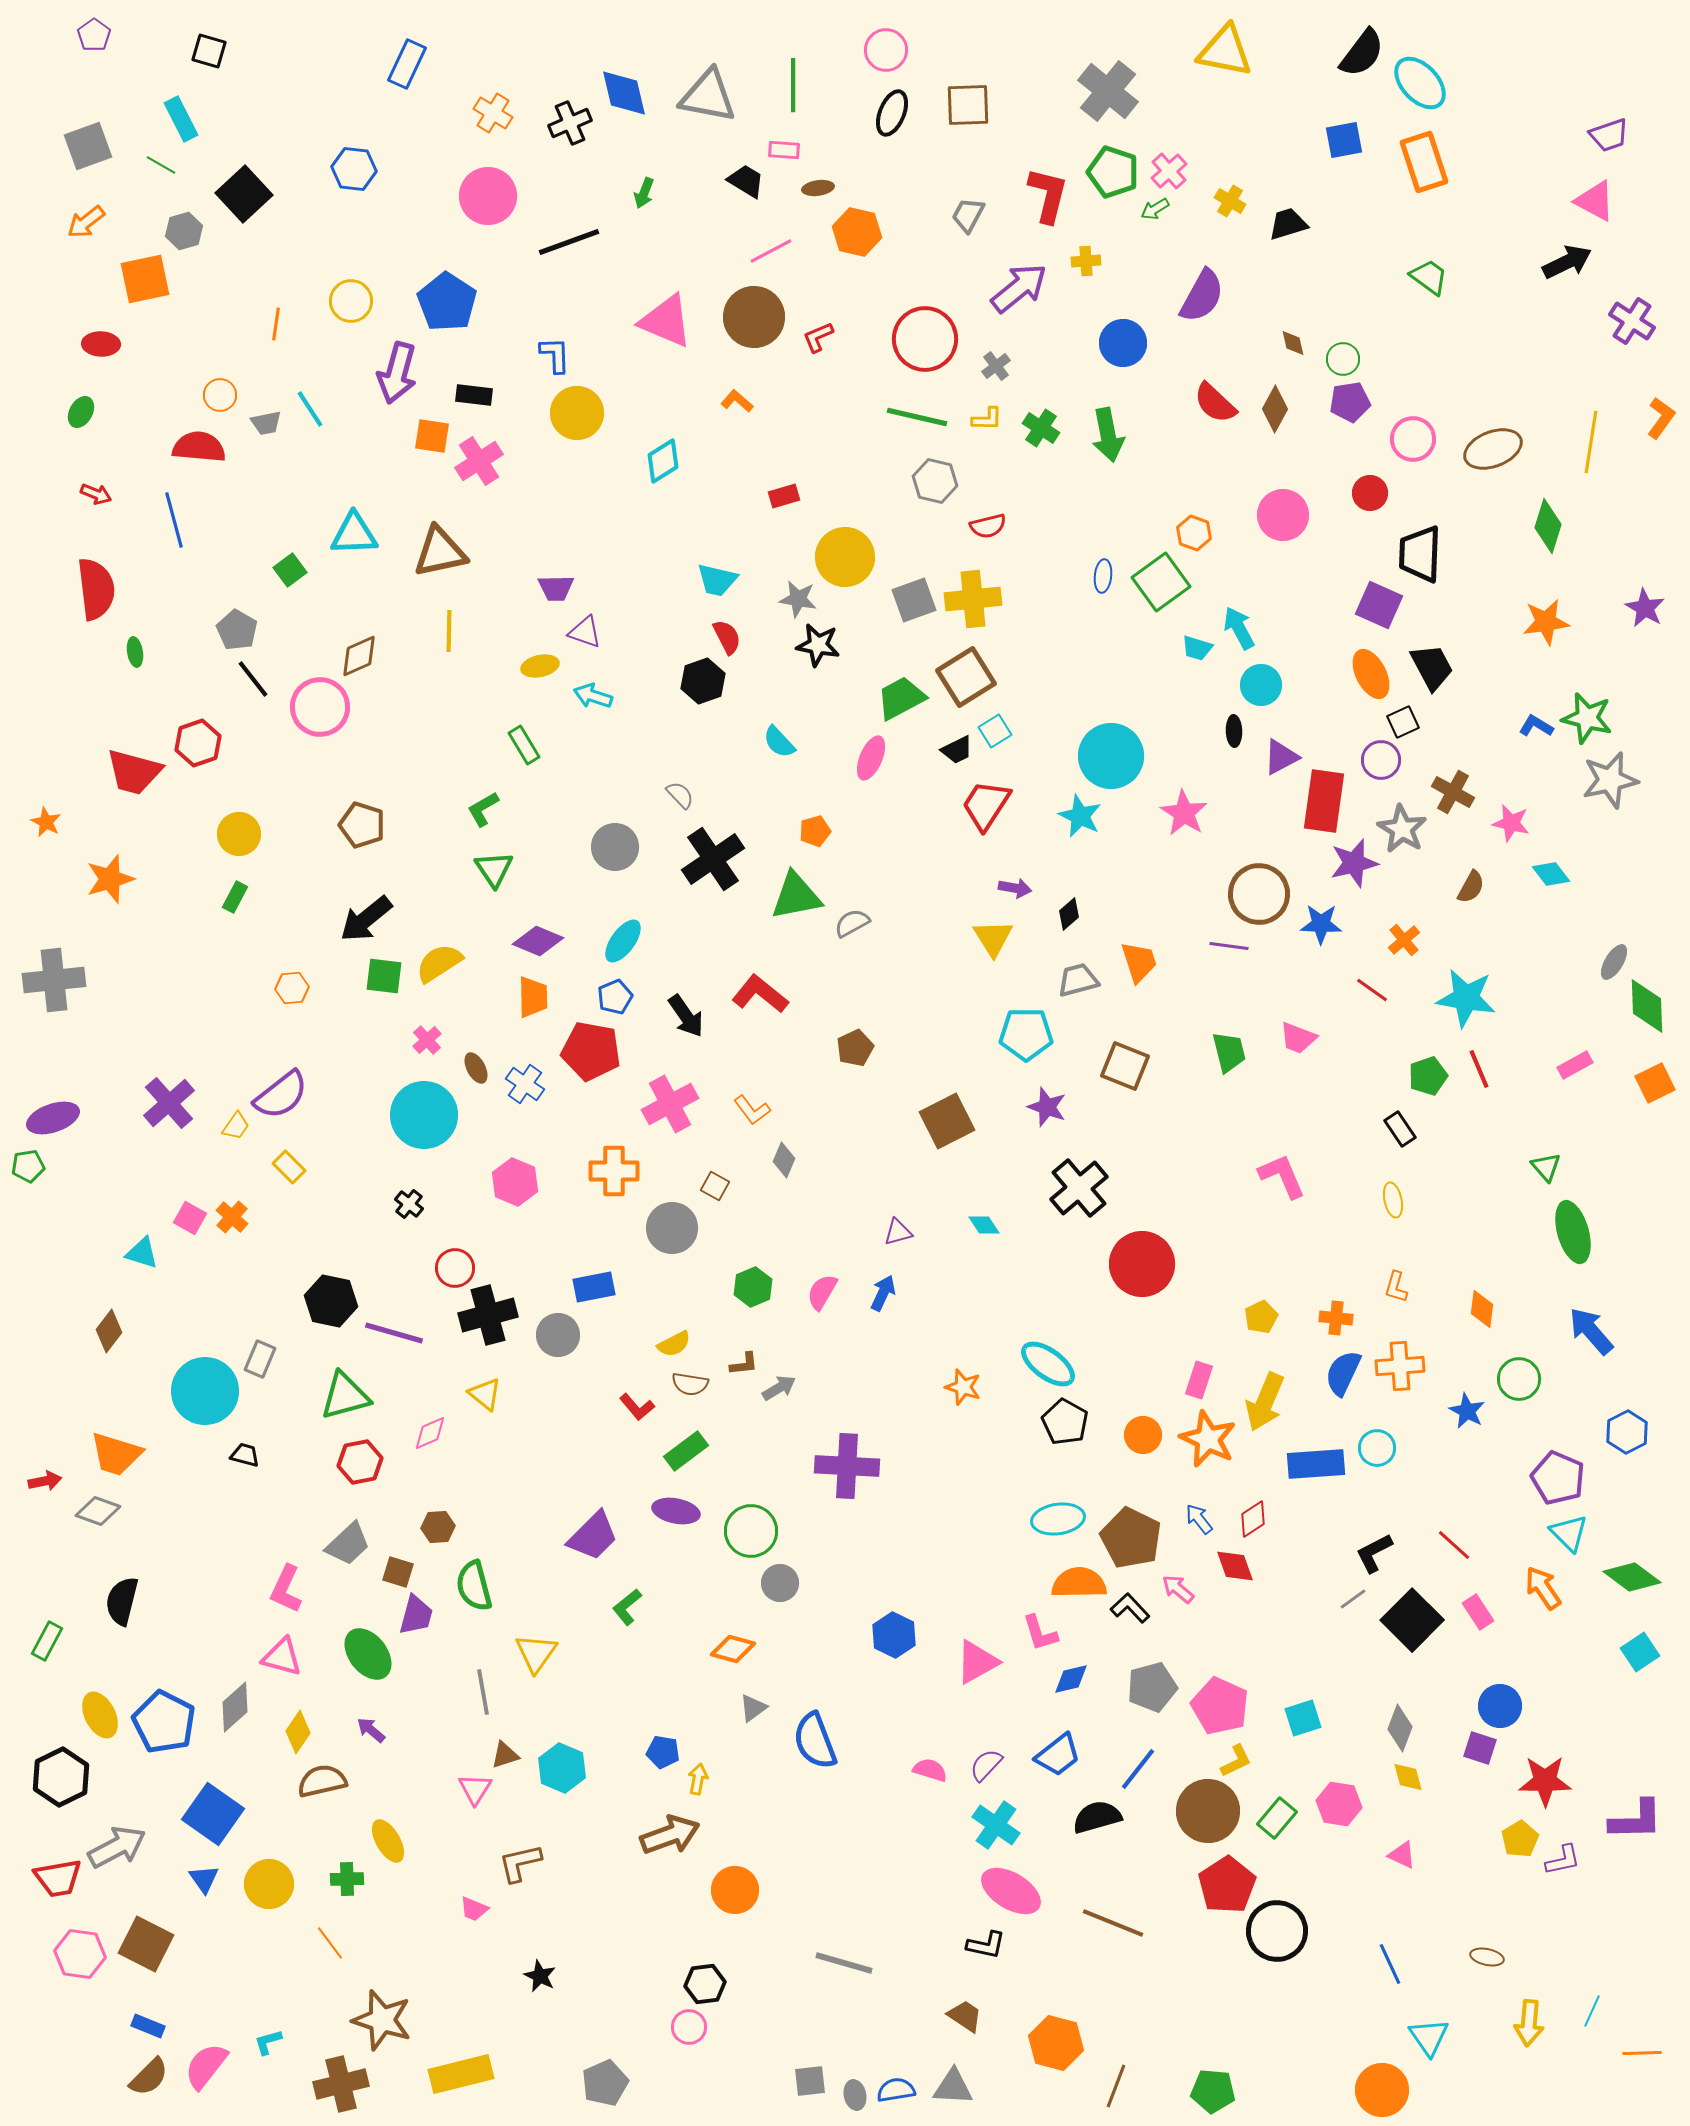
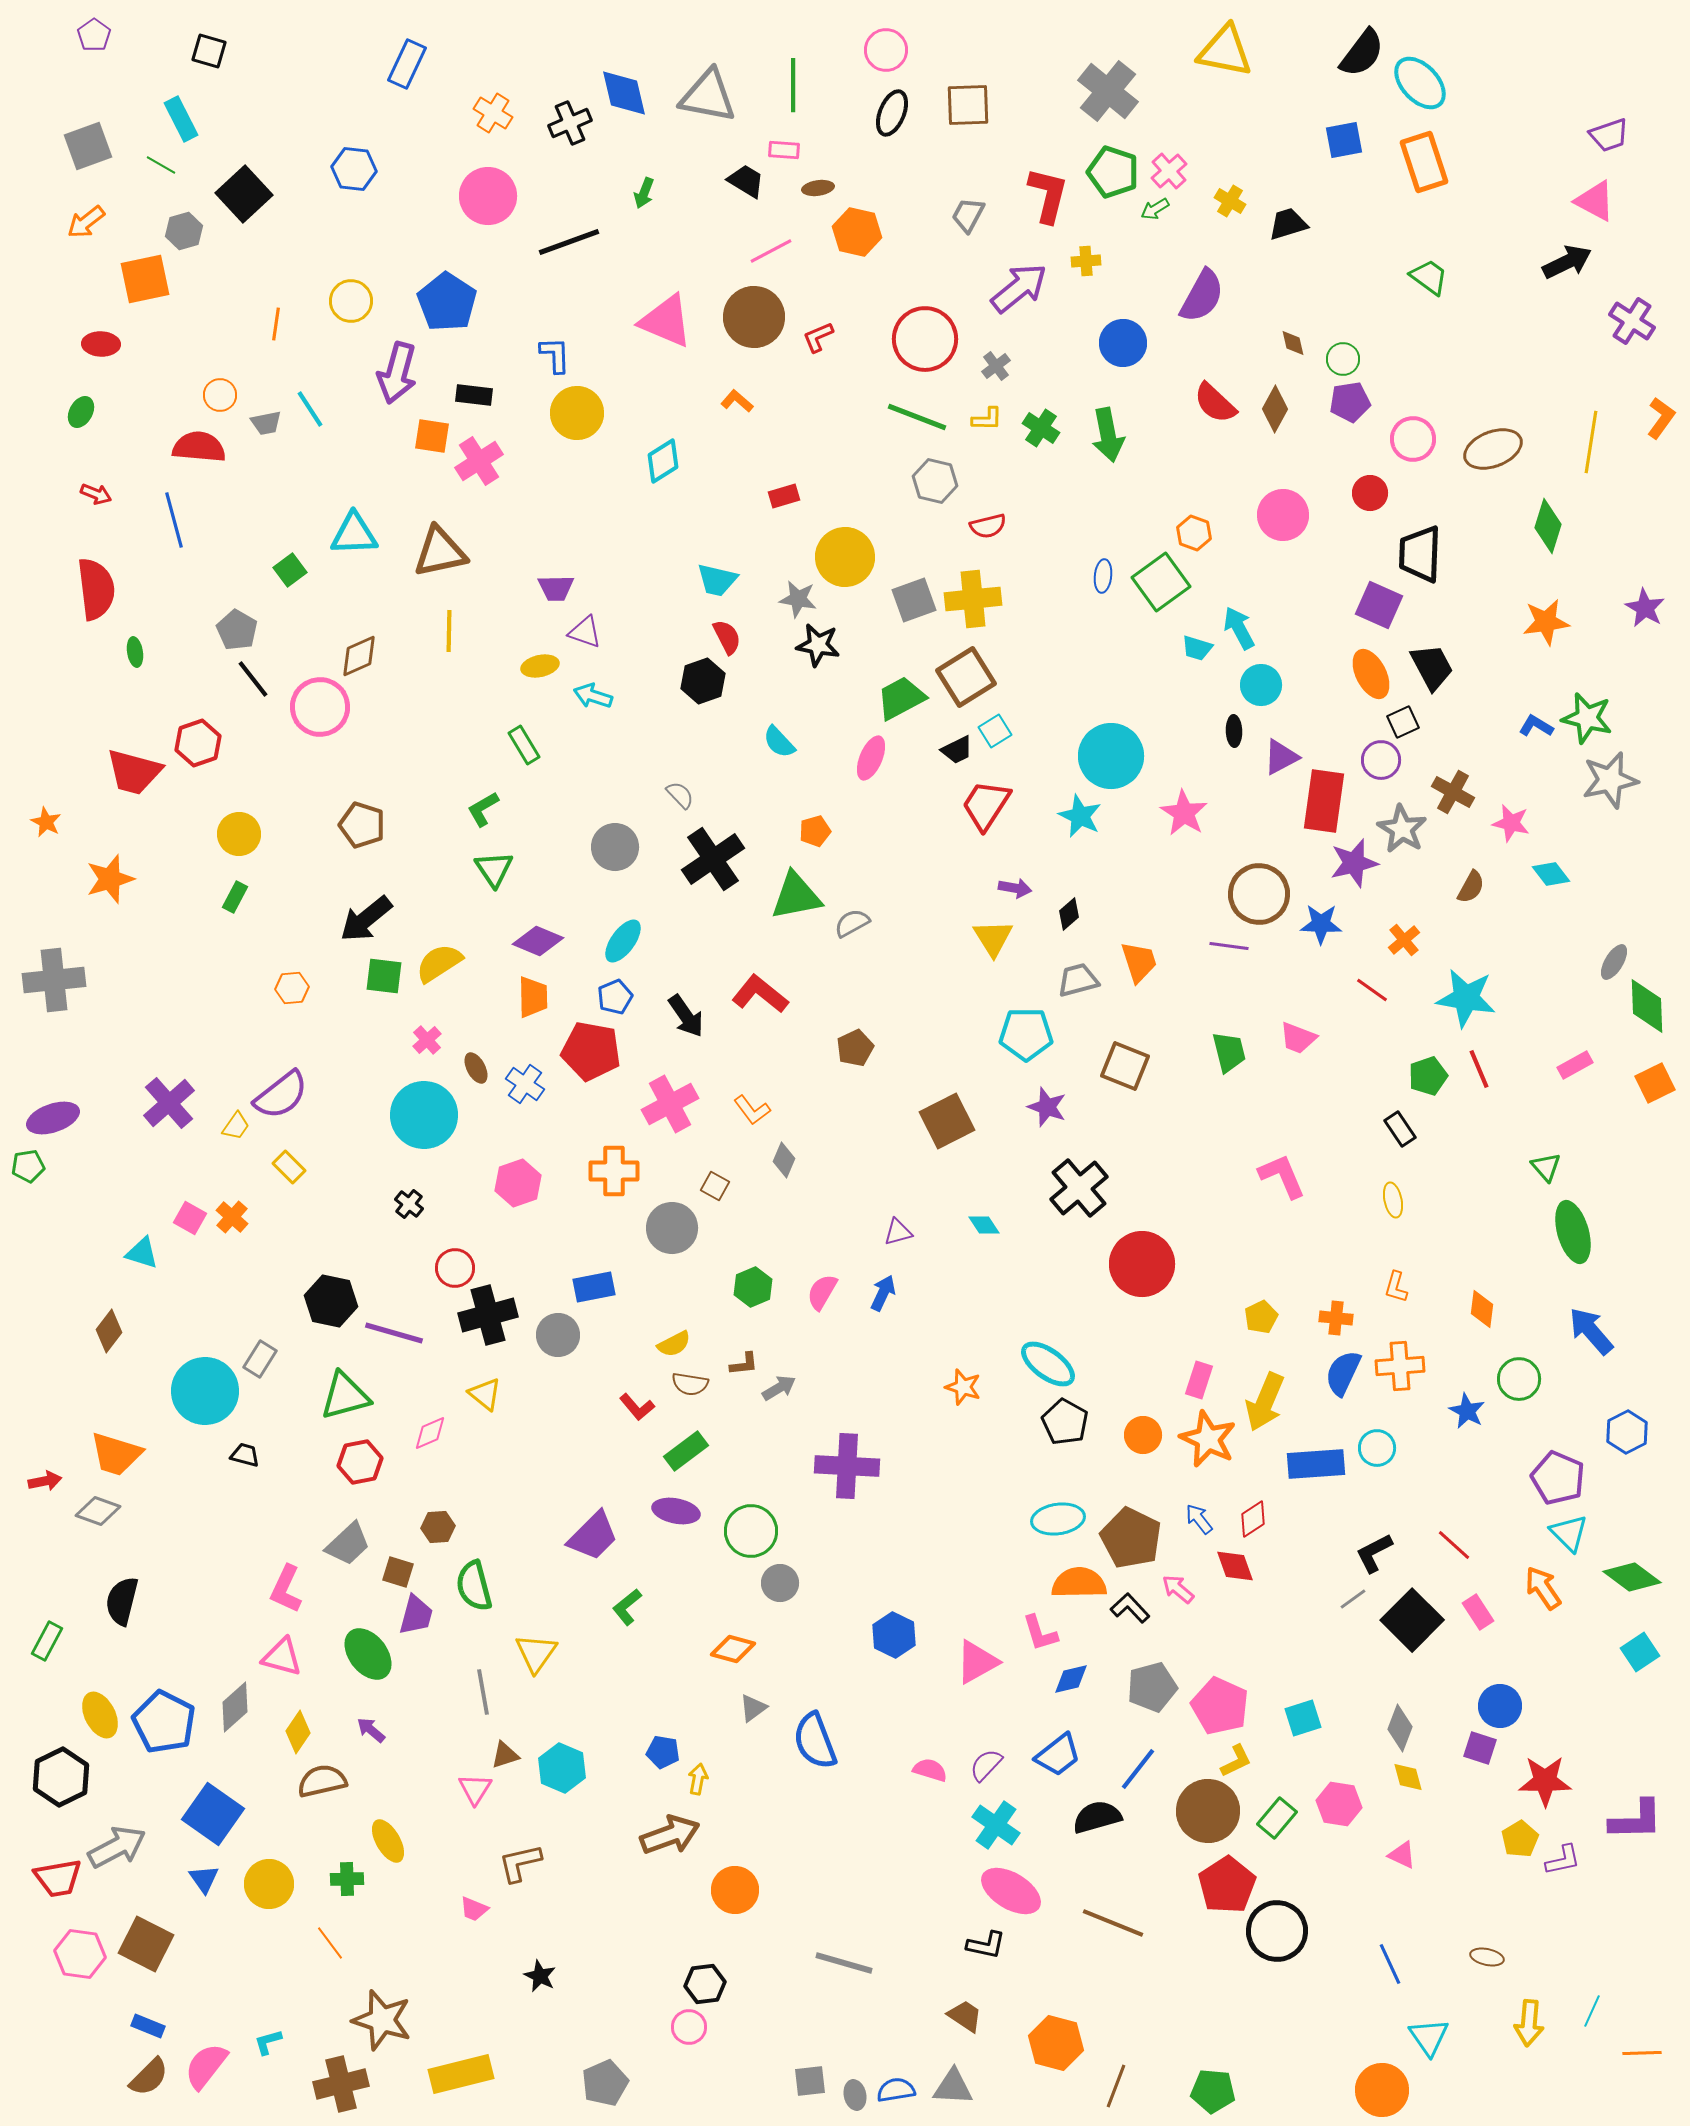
green line at (917, 417): rotated 8 degrees clockwise
pink hexagon at (515, 1182): moved 3 px right, 1 px down; rotated 18 degrees clockwise
gray rectangle at (260, 1359): rotated 9 degrees clockwise
